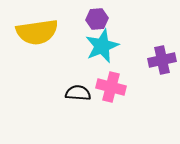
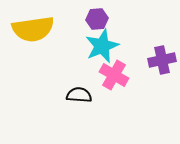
yellow semicircle: moved 4 px left, 3 px up
pink cross: moved 3 px right, 12 px up; rotated 16 degrees clockwise
black semicircle: moved 1 px right, 2 px down
